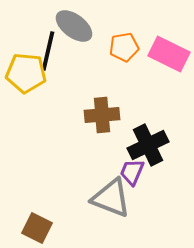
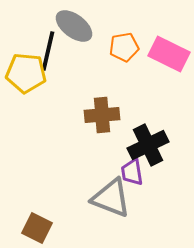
purple trapezoid: rotated 32 degrees counterclockwise
